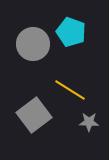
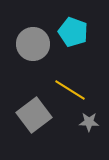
cyan pentagon: moved 2 px right
